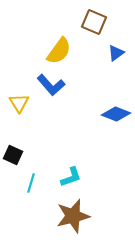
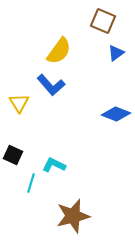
brown square: moved 9 px right, 1 px up
cyan L-shape: moved 17 px left, 12 px up; rotated 135 degrees counterclockwise
